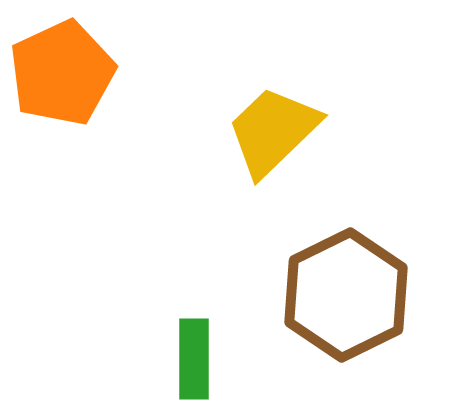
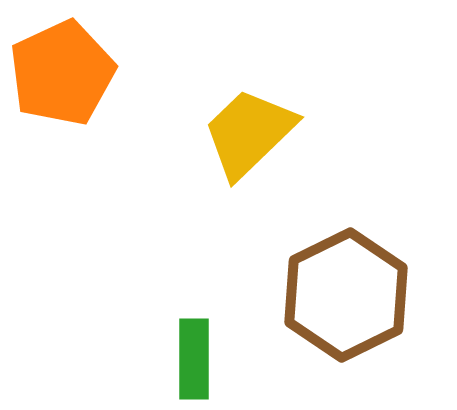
yellow trapezoid: moved 24 px left, 2 px down
